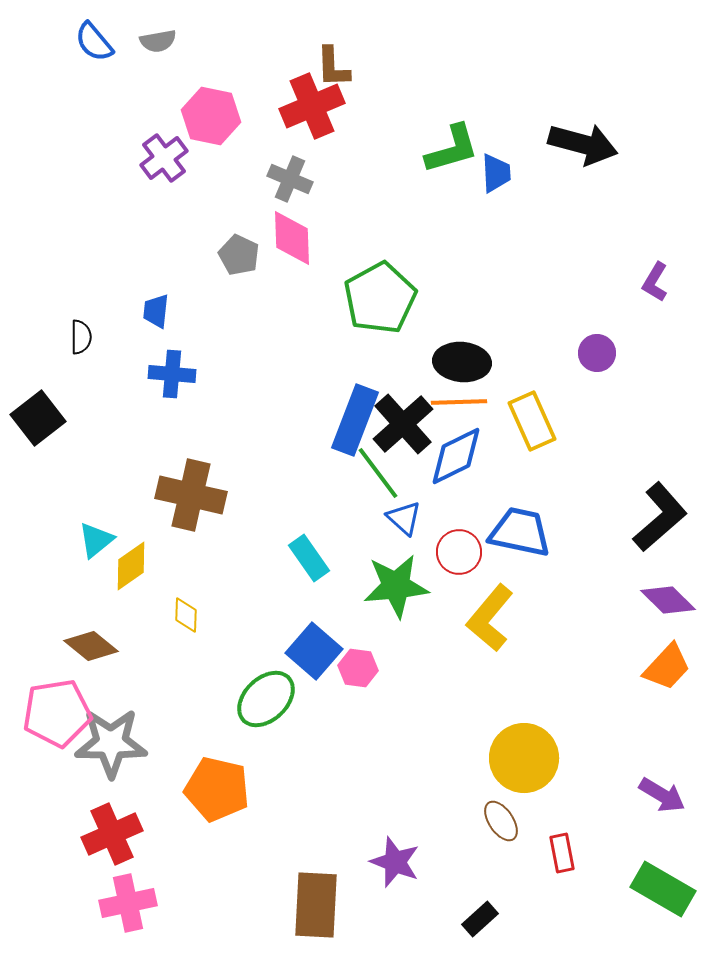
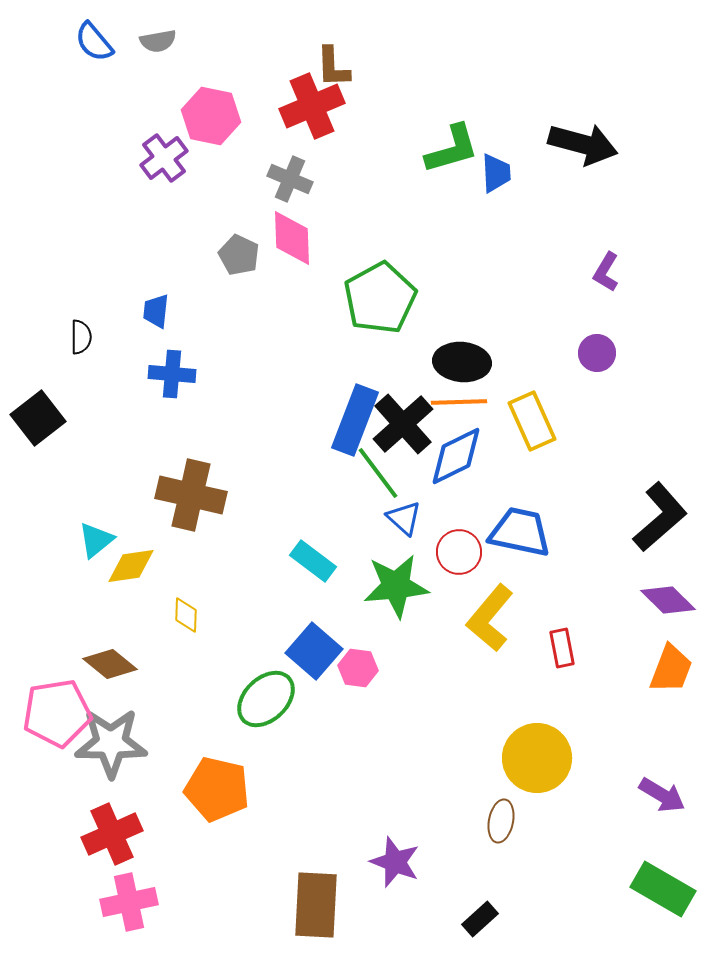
purple L-shape at (655, 282): moved 49 px left, 10 px up
cyan rectangle at (309, 558): moved 4 px right, 3 px down; rotated 18 degrees counterclockwise
yellow diamond at (131, 566): rotated 27 degrees clockwise
brown diamond at (91, 646): moved 19 px right, 18 px down
orange trapezoid at (667, 667): moved 4 px right, 2 px down; rotated 22 degrees counterclockwise
yellow circle at (524, 758): moved 13 px right
brown ellipse at (501, 821): rotated 45 degrees clockwise
red rectangle at (562, 853): moved 205 px up
pink cross at (128, 903): moved 1 px right, 1 px up
